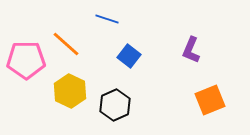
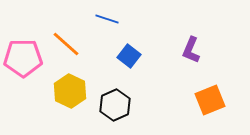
pink pentagon: moved 3 px left, 2 px up
